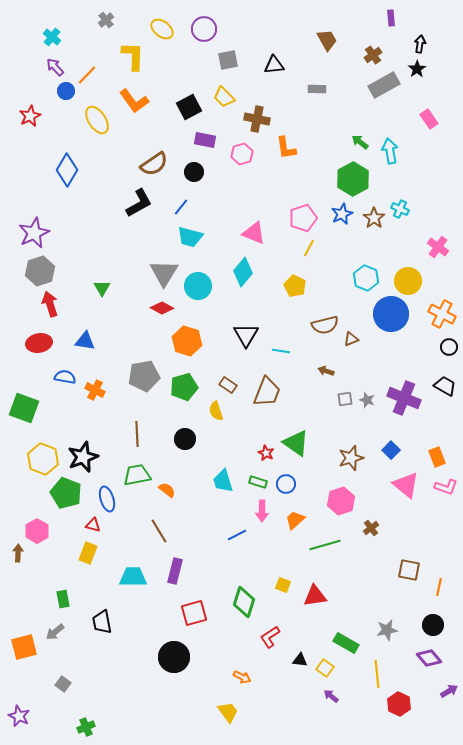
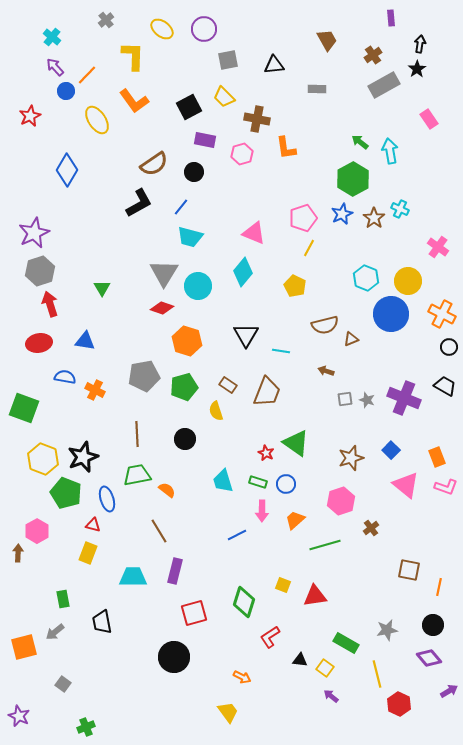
red diamond at (162, 308): rotated 10 degrees counterclockwise
yellow line at (377, 674): rotated 8 degrees counterclockwise
